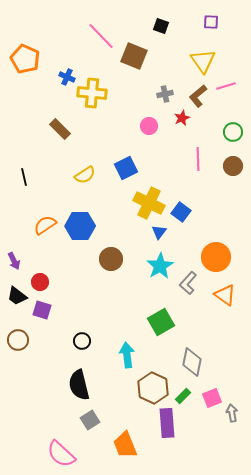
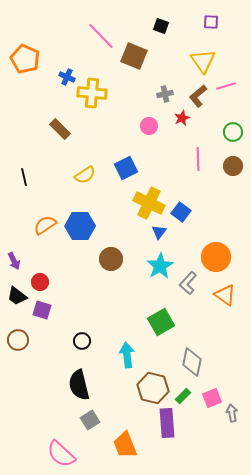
brown hexagon at (153, 388): rotated 12 degrees counterclockwise
